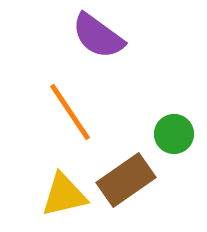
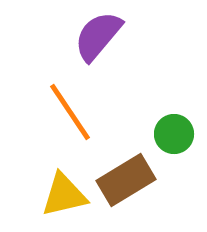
purple semicircle: rotated 94 degrees clockwise
brown rectangle: rotated 4 degrees clockwise
